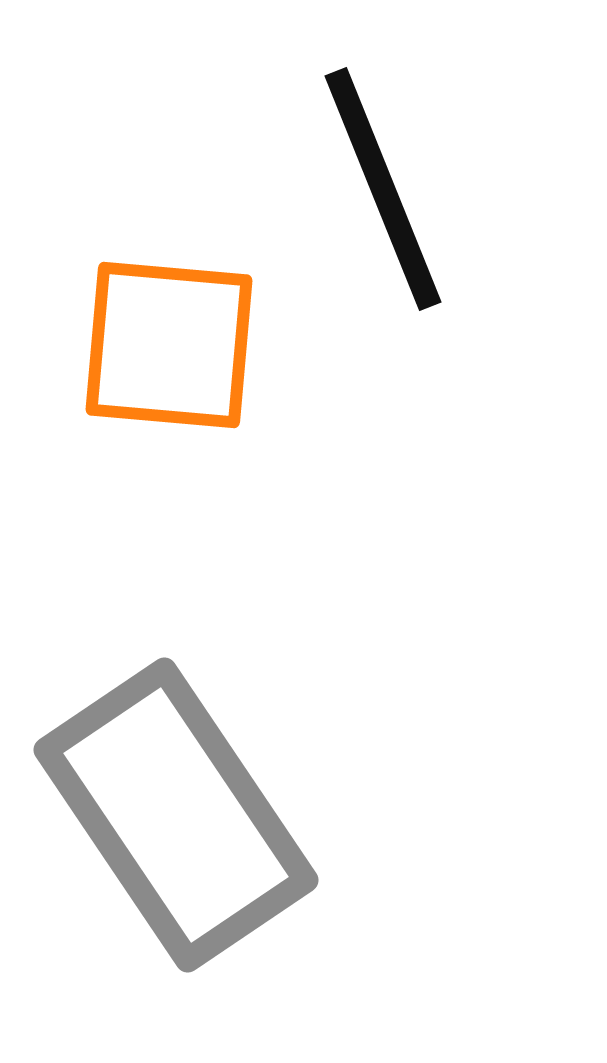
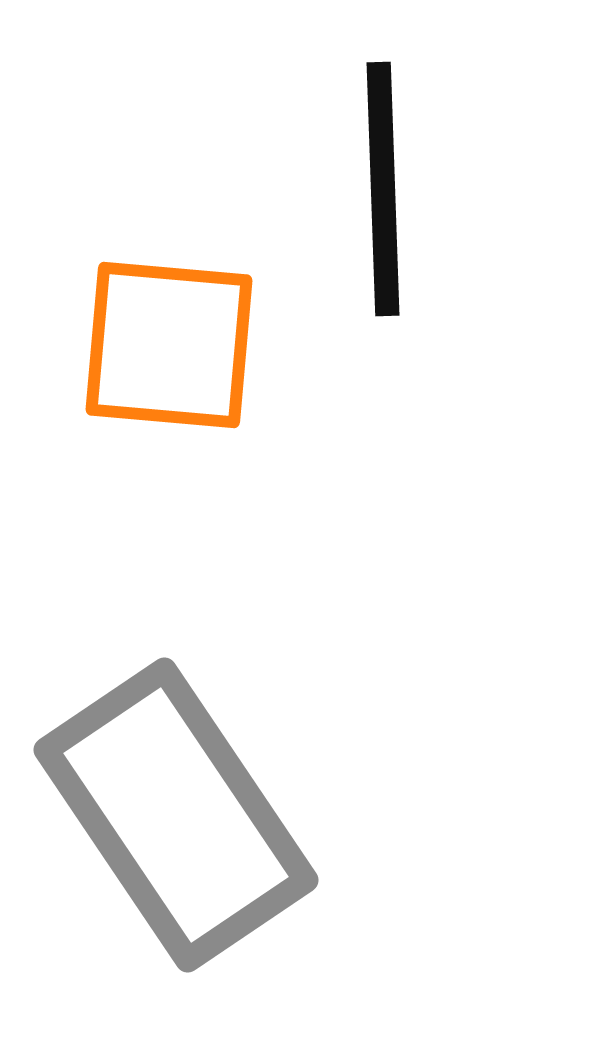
black line: rotated 20 degrees clockwise
